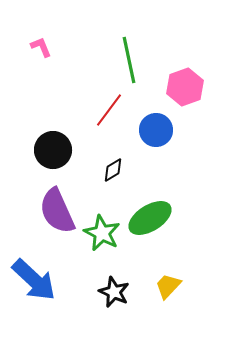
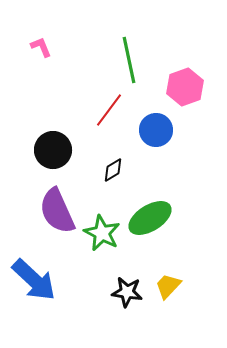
black star: moved 13 px right; rotated 16 degrees counterclockwise
